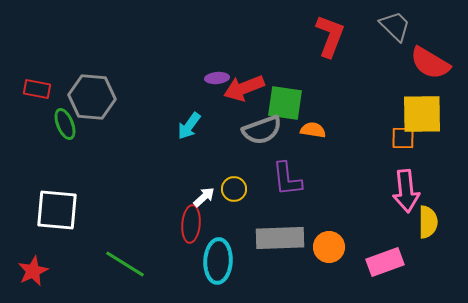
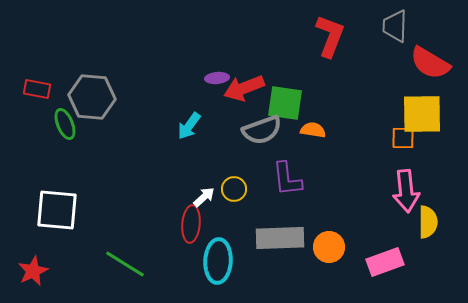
gray trapezoid: rotated 132 degrees counterclockwise
